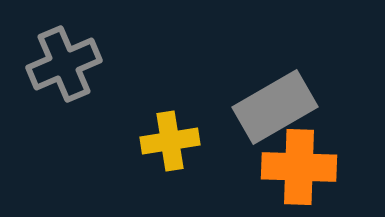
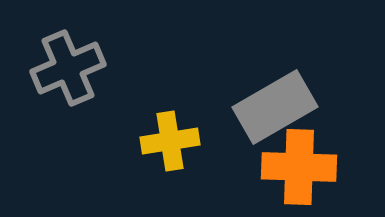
gray cross: moved 4 px right, 4 px down
